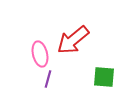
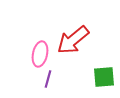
pink ellipse: rotated 25 degrees clockwise
green square: rotated 10 degrees counterclockwise
